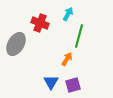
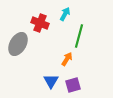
cyan arrow: moved 3 px left
gray ellipse: moved 2 px right
blue triangle: moved 1 px up
